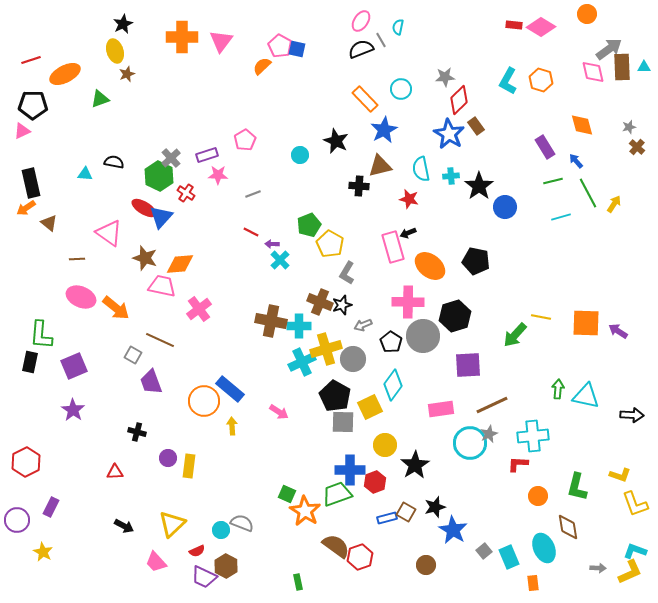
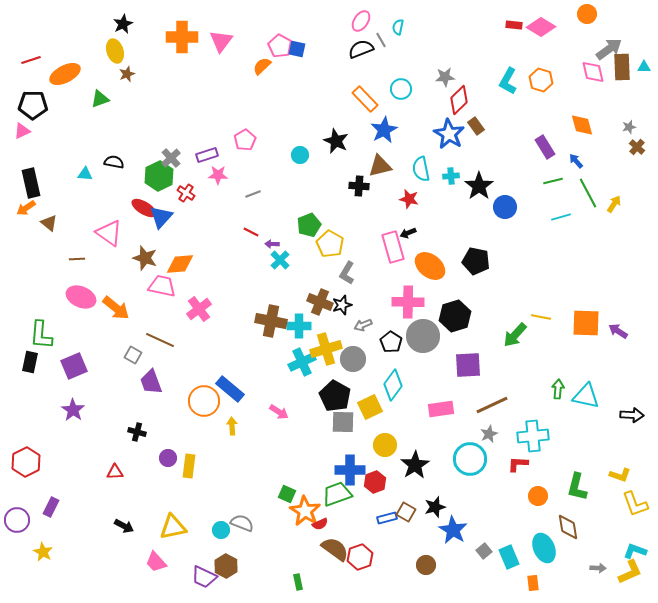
green hexagon at (159, 176): rotated 8 degrees clockwise
cyan circle at (470, 443): moved 16 px down
yellow triangle at (172, 524): moved 1 px right, 3 px down; rotated 32 degrees clockwise
brown semicircle at (336, 546): moved 1 px left, 3 px down
red semicircle at (197, 551): moved 123 px right, 27 px up
